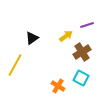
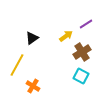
purple line: moved 1 px left, 1 px up; rotated 16 degrees counterclockwise
yellow line: moved 2 px right
cyan square: moved 2 px up
orange cross: moved 25 px left
